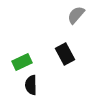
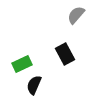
green rectangle: moved 2 px down
black semicircle: moved 3 px right; rotated 24 degrees clockwise
